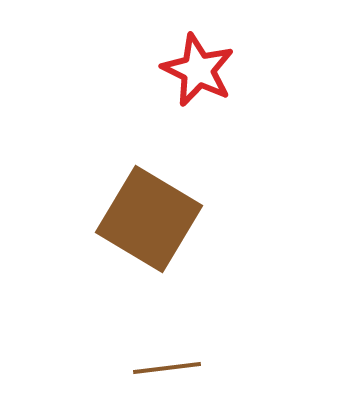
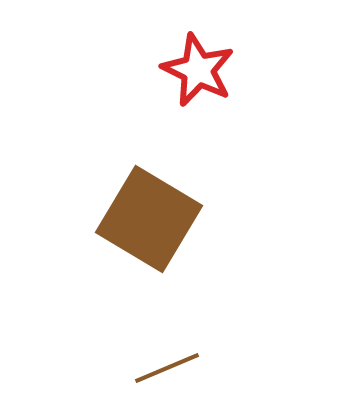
brown line: rotated 16 degrees counterclockwise
